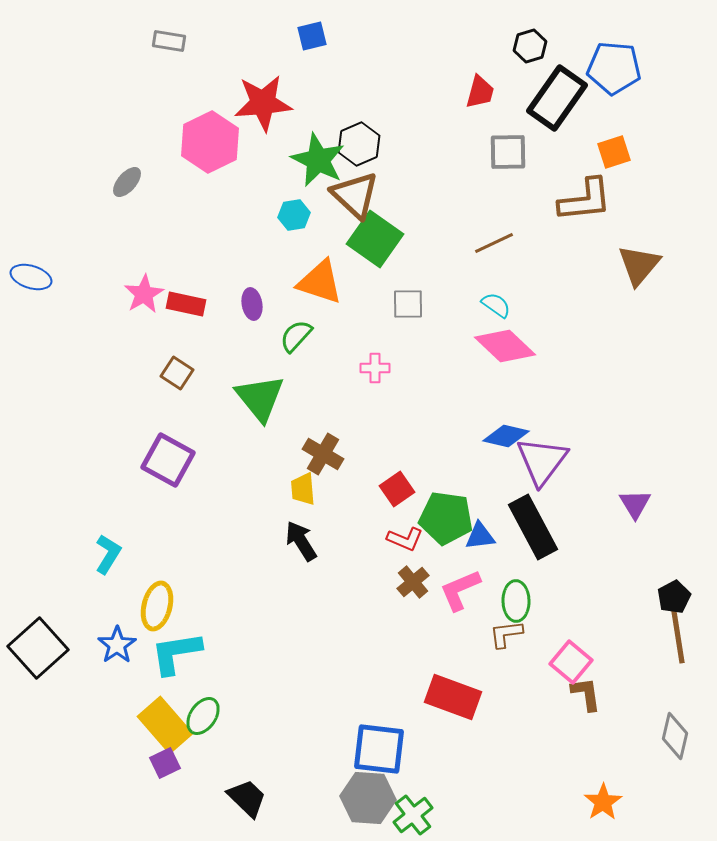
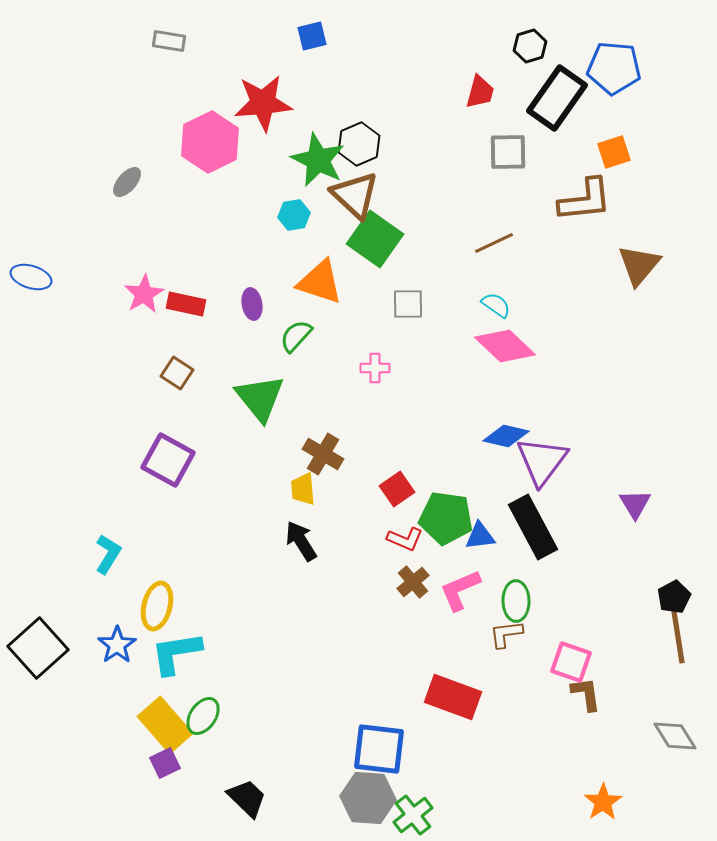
pink square at (571, 662): rotated 21 degrees counterclockwise
gray diamond at (675, 736): rotated 45 degrees counterclockwise
